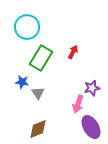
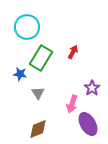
blue star: moved 2 px left, 8 px up
purple star: rotated 21 degrees counterclockwise
pink arrow: moved 6 px left
purple ellipse: moved 3 px left, 3 px up
